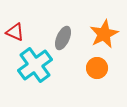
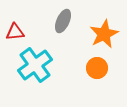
red triangle: rotated 30 degrees counterclockwise
gray ellipse: moved 17 px up
